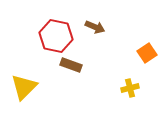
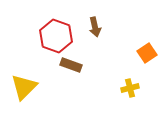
brown arrow: rotated 54 degrees clockwise
red hexagon: rotated 8 degrees clockwise
